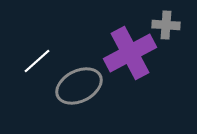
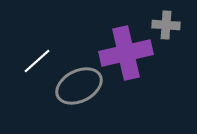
purple cross: moved 4 px left; rotated 15 degrees clockwise
